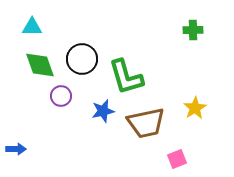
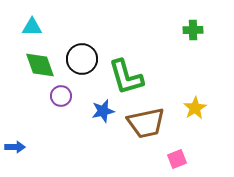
blue arrow: moved 1 px left, 2 px up
